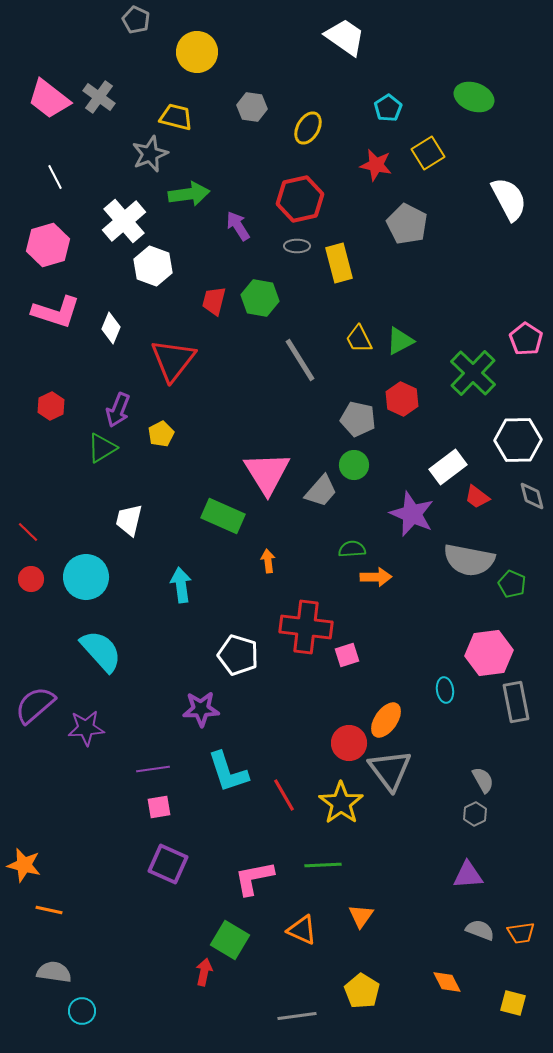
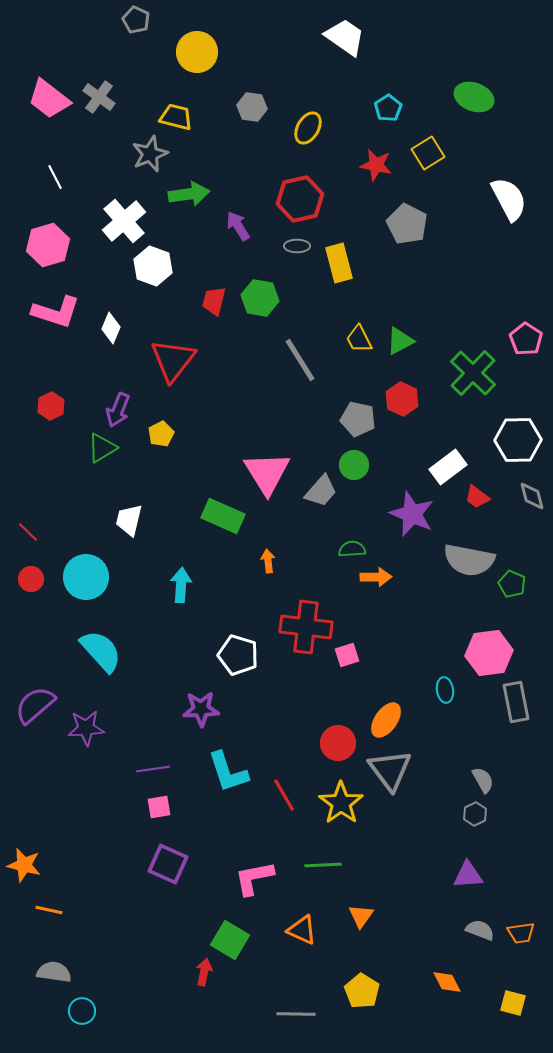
cyan arrow at (181, 585): rotated 12 degrees clockwise
red circle at (349, 743): moved 11 px left
gray line at (297, 1016): moved 1 px left, 2 px up; rotated 9 degrees clockwise
